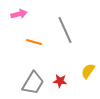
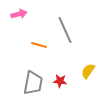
orange line: moved 5 px right, 3 px down
gray trapezoid: rotated 20 degrees counterclockwise
